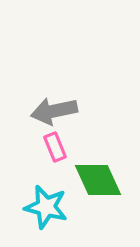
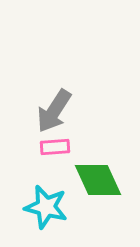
gray arrow: rotated 45 degrees counterclockwise
pink rectangle: rotated 72 degrees counterclockwise
